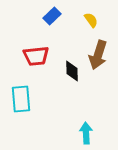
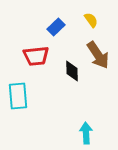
blue rectangle: moved 4 px right, 11 px down
brown arrow: rotated 52 degrees counterclockwise
cyan rectangle: moved 3 px left, 3 px up
